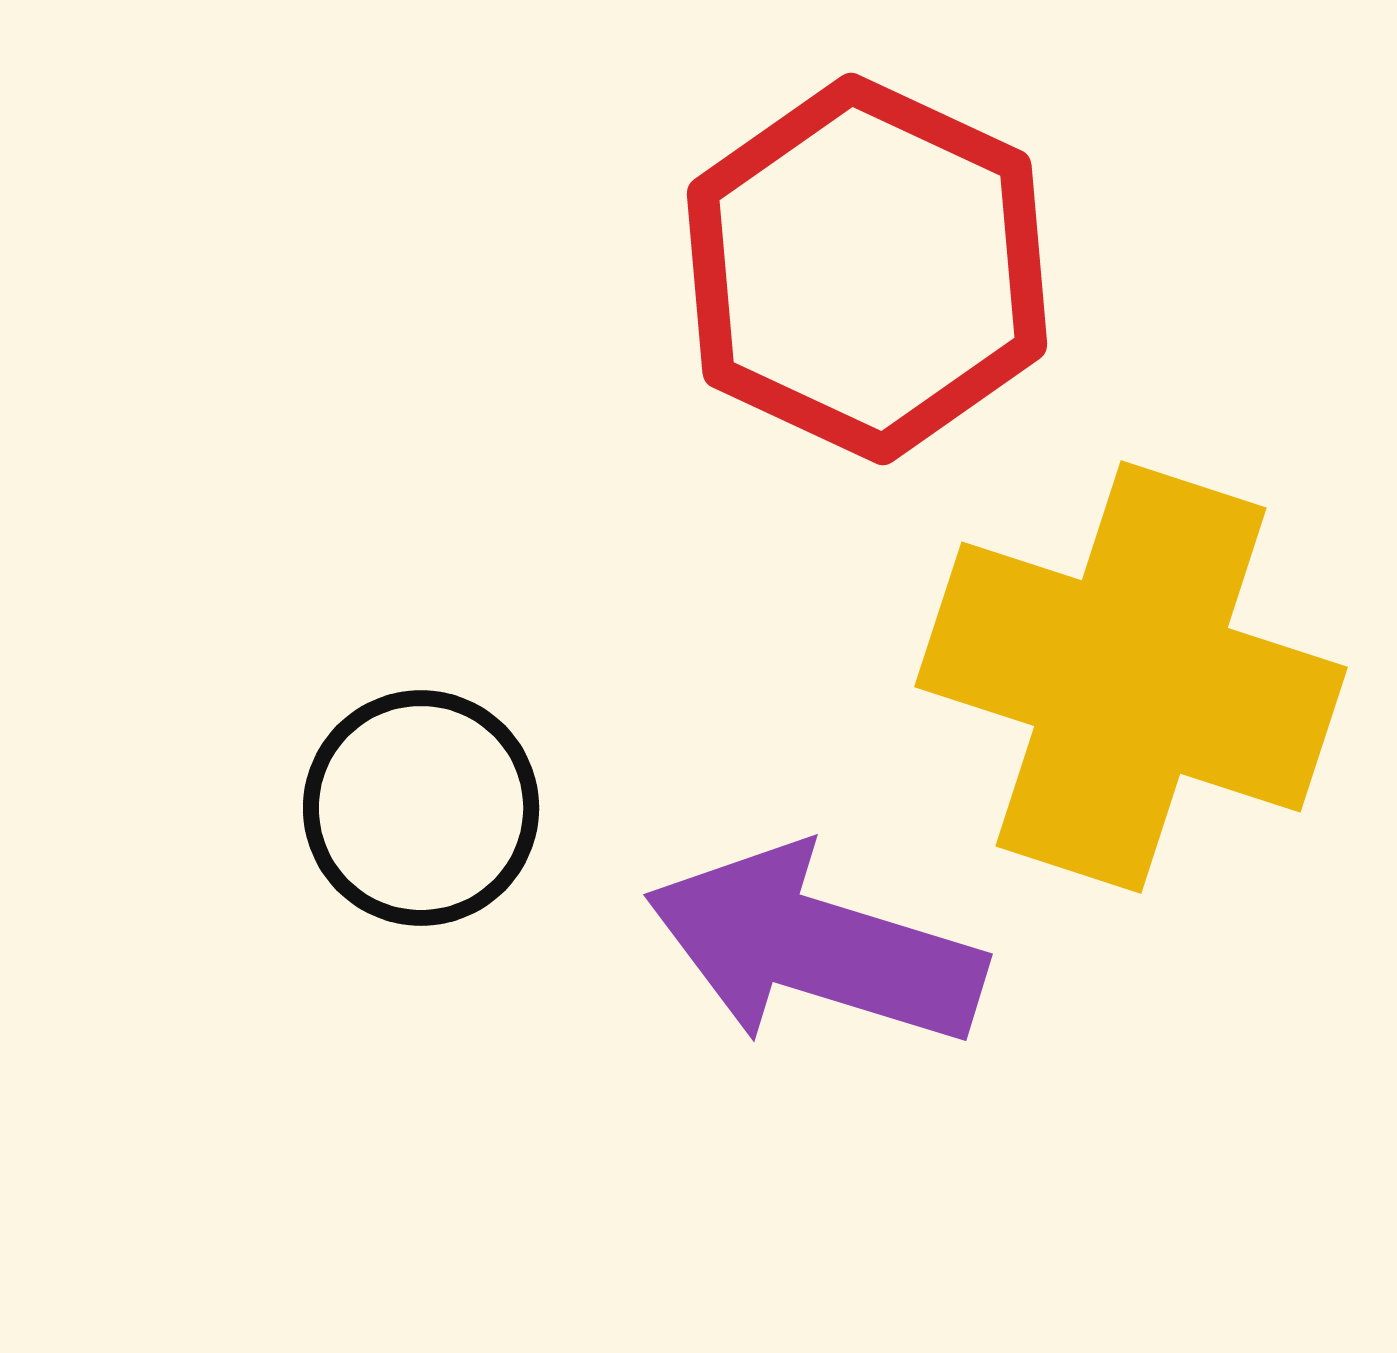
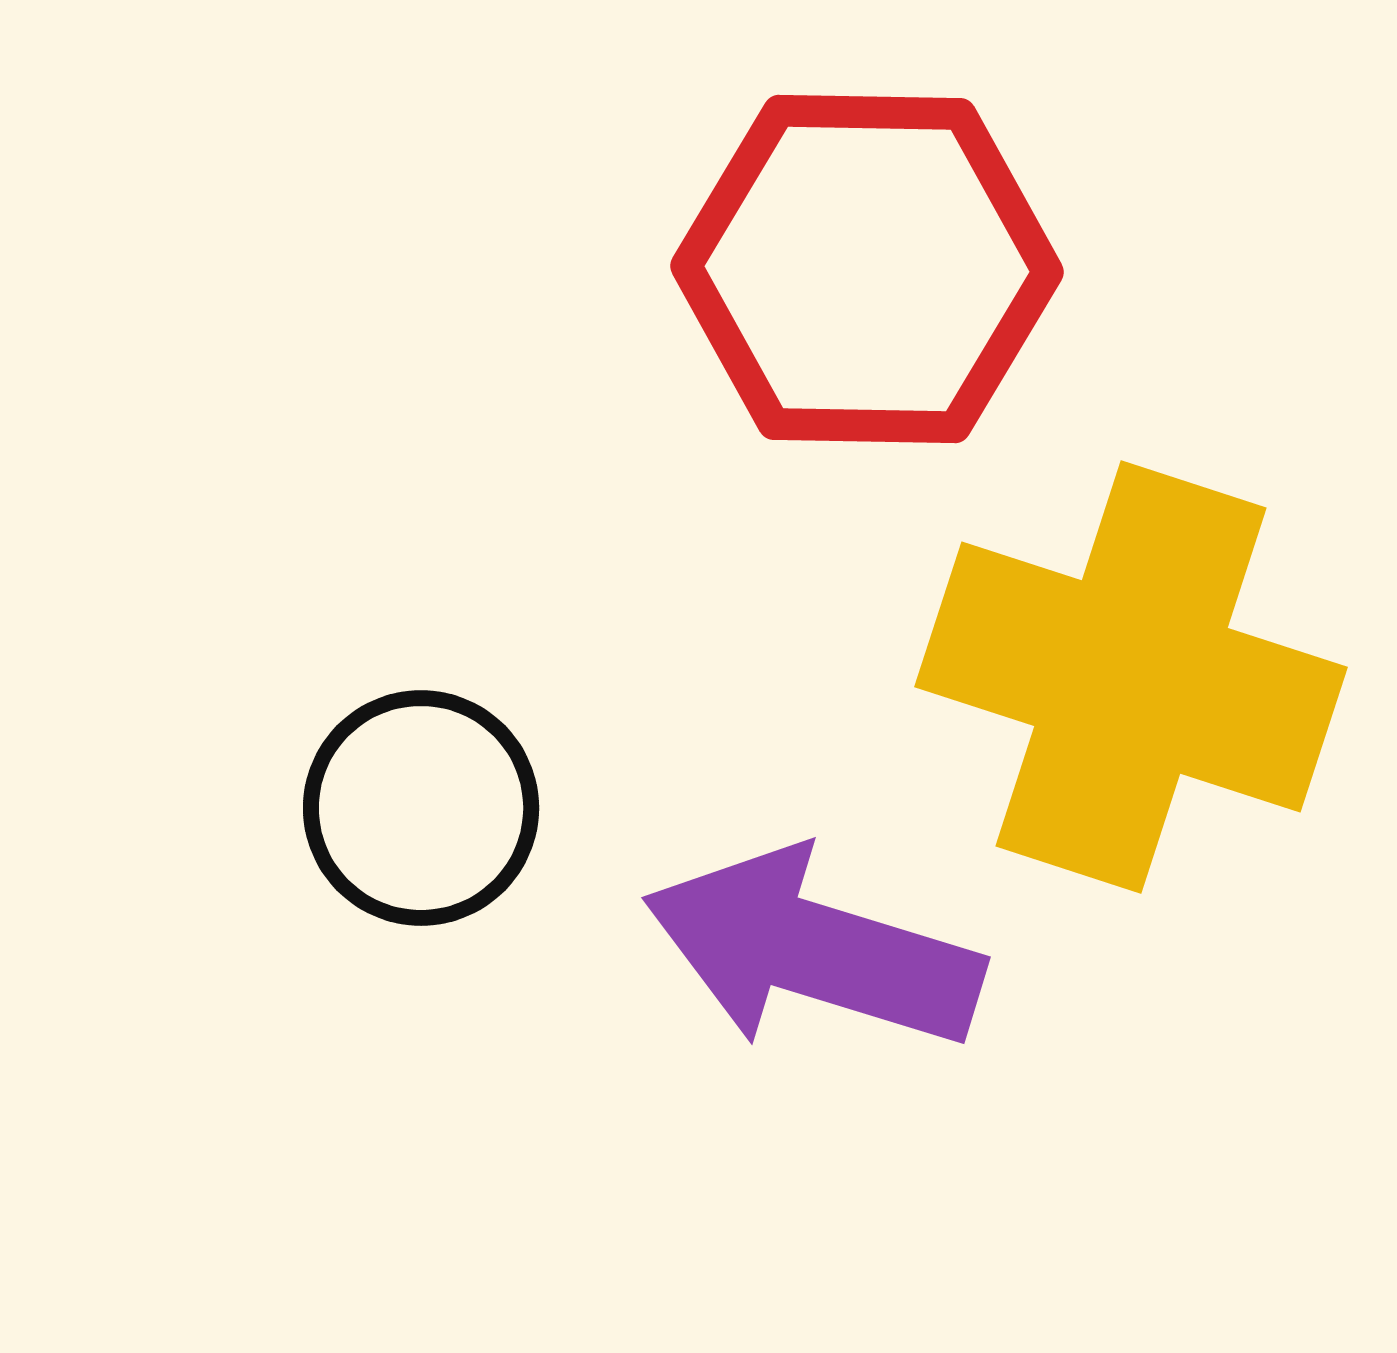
red hexagon: rotated 24 degrees counterclockwise
purple arrow: moved 2 px left, 3 px down
